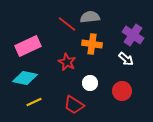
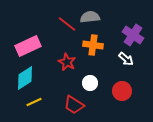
orange cross: moved 1 px right, 1 px down
cyan diamond: rotated 45 degrees counterclockwise
